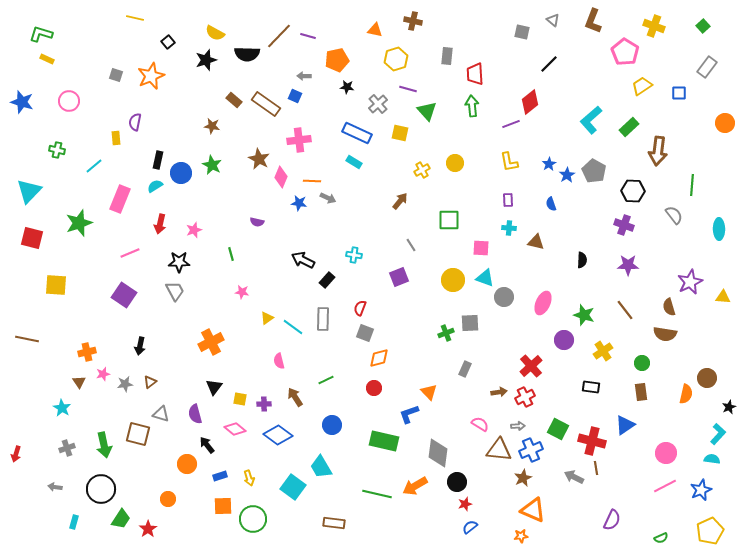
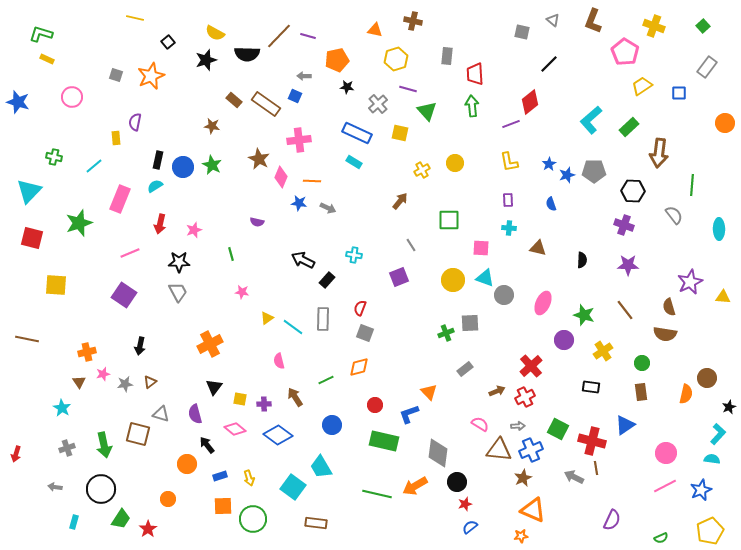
pink circle at (69, 101): moved 3 px right, 4 px up
blue star at (22, 102): moved 4 px left
green cross at (57, 150): moved 3 px left, 7 px down
brown arrow at (658, 151): moved 1 px right, 2 px down
gray pentagon at (594, 171): rotated 30 degrees counterclockwise
blue circle at (181, 173): moved 2 px right, 6 px up
blue star at (567, 175): rotated 14 degrees clockwise
gray arrow at (328, 198): moved 10 px down
brown triangle at (536, 242): moved 2 px right, 6 px down
gray trapezoid at (175, 291): moved 3 px right, 1 px down
gray circle at (504, 297): moved 2 px up
orange cross at (211, 342): moved 1 px left, 2 px down
orange diamond at (379, 358): moved 20 px left, 9 px down
gray rectangle at (465, 369): rotated 28 degrees clockwise
red circle at (374, 388): moved 1 px right, 17 px down
brown arrow at (499, 392): moved 2 px left, 1 px up; rotated 14 degrees counterclockwise
brown rectangle at (334, 523): moved 18 px left
